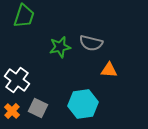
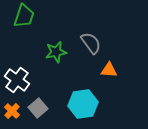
gray semicircle: rotated 140 degrees counterclockwise
green star: moved 4 px left, 5 px down
gray square: rotated 24 degrees clockwise
